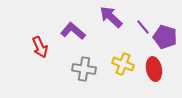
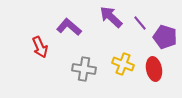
purple line: moved 3 px left, 4 px up
purple L-shape: moved 4 px left, 4 px up
